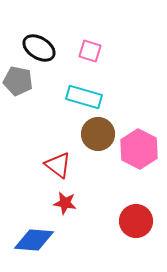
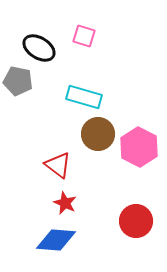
pink square: moved 6 px left, 15 px up
pink hexagon: moved 2 px up
red star: rotated 15 degrees clockwise
blue diamond: moved 22 px right
